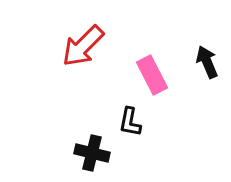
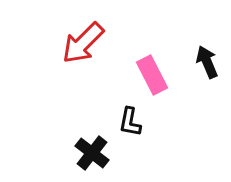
red arrow: moved 3 px up
black cross: rotated 24 degrees clockwise
